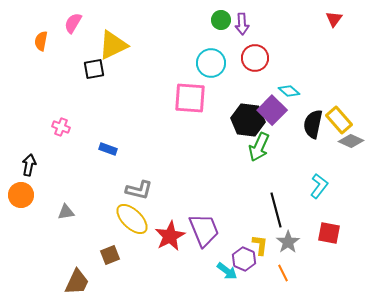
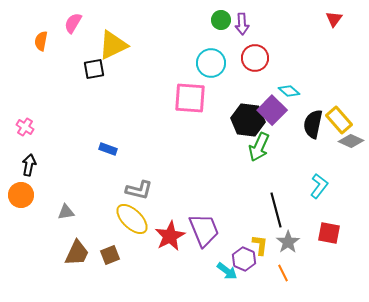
pink cross: moved 36 px left; rotated 12 degrees clockwise
brown trapezoid: moved 29 px up
